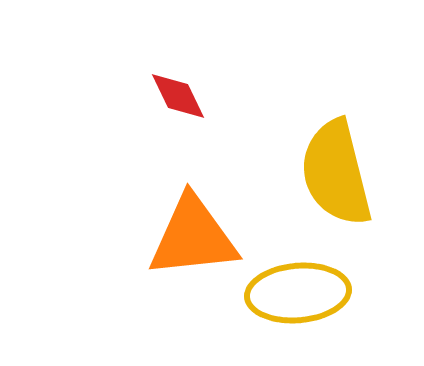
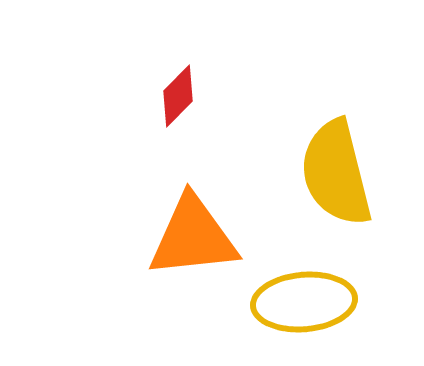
red diamond: rotated 70 degrees clockwise
yellow ellipse: moved 6 px right, 9 px down
